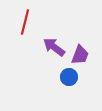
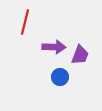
purple arrow: rotated 145 degrees clockwise
blue circle: moved 9 px left
